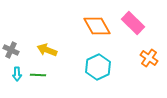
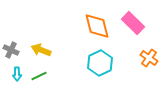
orange diamond: rotated 16 degrees clockwise
yellow arrow: moved 6 px left
cyan hexagon: moved 2 px right, 4 px up
green line: moved 1 px right, 1 px down; rotated 28 degrees counterclockwise
